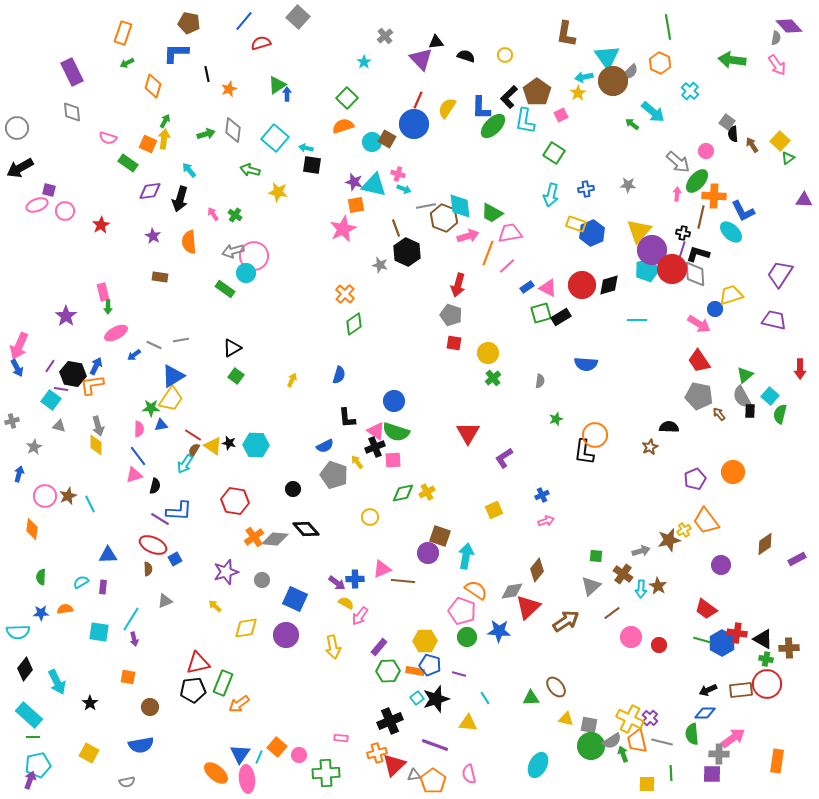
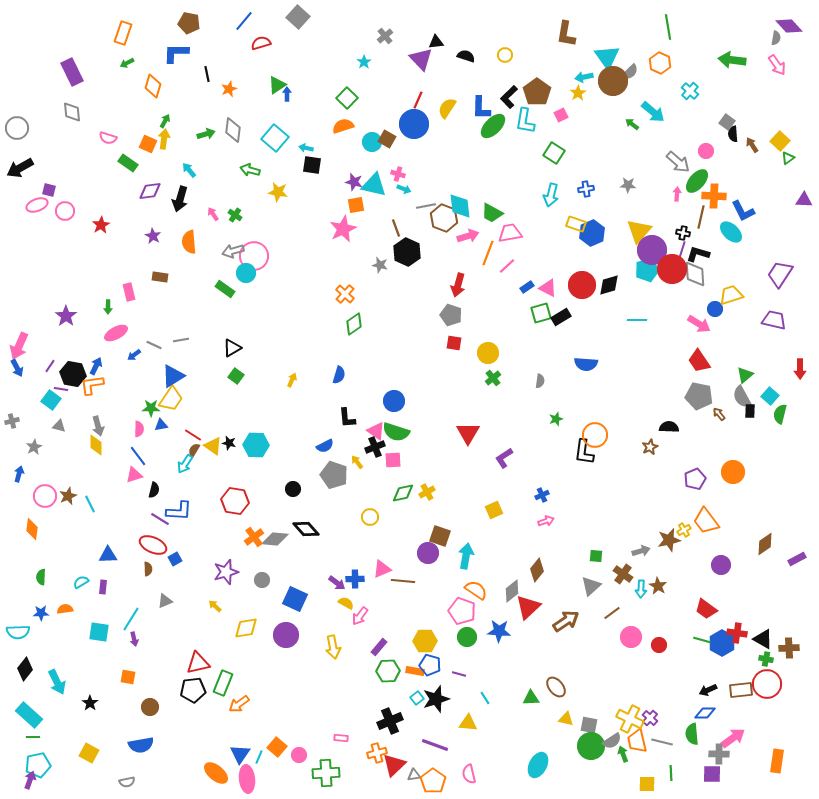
pink rectangle at (103, 292): moved 26 px right
black semicircle at (155, 486): moved 1 px left, 4 px down
gray diamond at (512, 591): rotated 30 degrees counterclockwise
